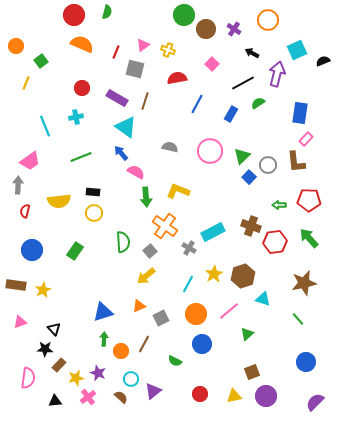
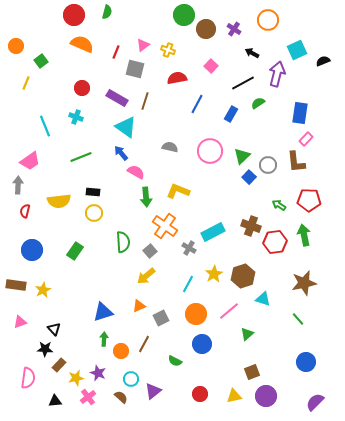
pink square at (212, 64): moved 1 px left, 2 px down
cyan cross at (76, 117): rotated 32 degrees clockwise
green arrow at (279, 205): rotated 32 degrees clockwise
green arrow at (309, 238): moved 5 px left, 3 px up; rotated 30 degrees clockwise
